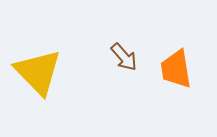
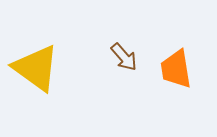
yellow triangle: moved 2 px left, 4 px up; rotated 10 degrees counterclockwise
